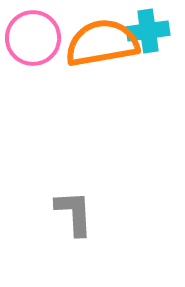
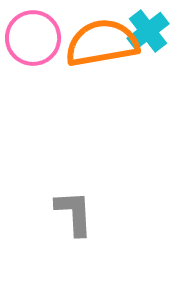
cyan cross: rotated 30 degrees counterclockwise
